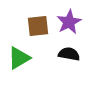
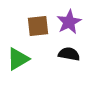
green triangle: moved 1 px left, 1 px down
